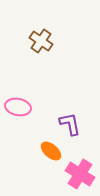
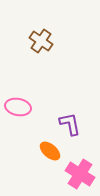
orange ellipse: moved 1 px left
